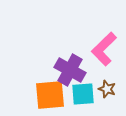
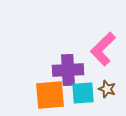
pink L-shape: moved 1 px left
purple cross: moved 2 px left; rotated 32 degrees counterclockwise
cyan square: moved 1 px up
